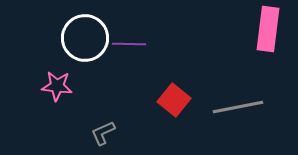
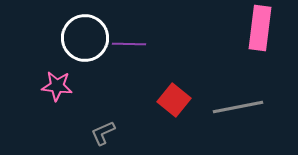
pink rectangle: moved 8 px left, 1 px up
